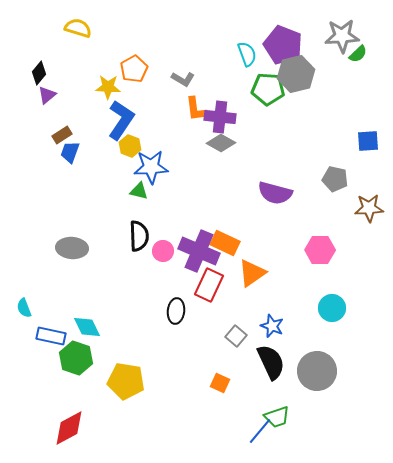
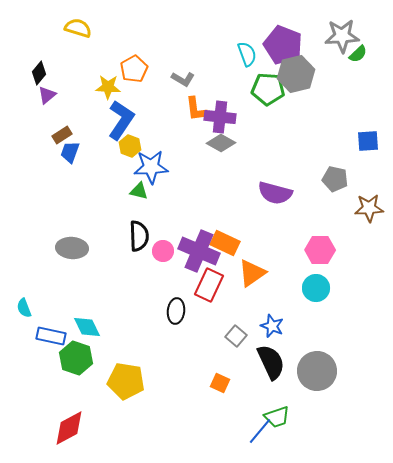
cyan circle at (332, 308): moved 16 px left, 20 px up
